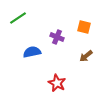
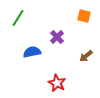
green line: rotated 24 degrees counterclockwise
orange square: moved 11 px up
purple cross: rotated 24 degrees clockwise
